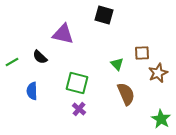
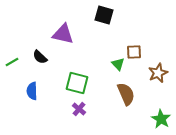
brown square: moved 8 px left, 1 px up
green triangle: moved 1 px right
